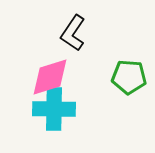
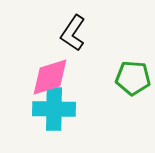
green pentagon: moved 4 px right, 1 px down
